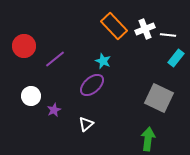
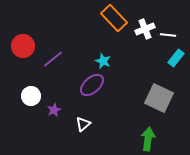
orange rectangle: moved 8 px up
red circle: moved 1 px left
purple line: moved 2 px left
white triangle: moved 3 px left
